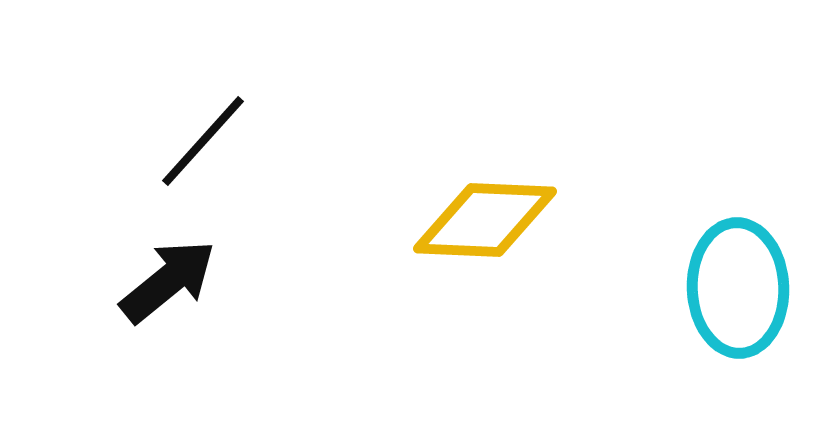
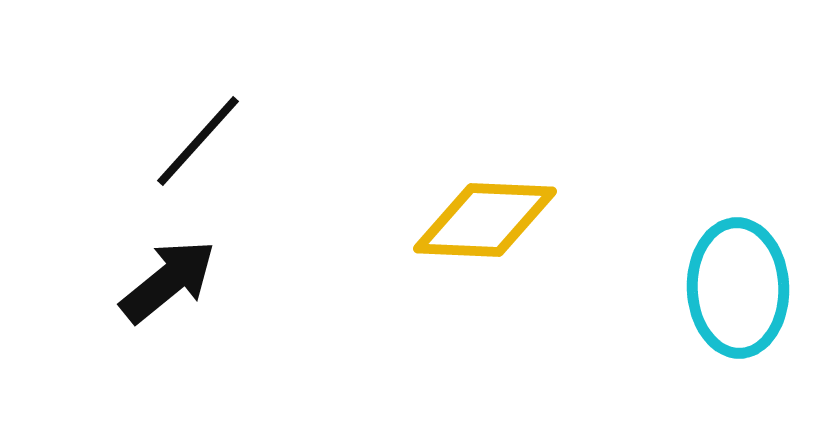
black line: moved 5 px left
